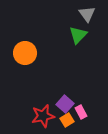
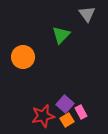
green triangle: moved 17 px left
orange circle: moved 2 px left, 4 px down
